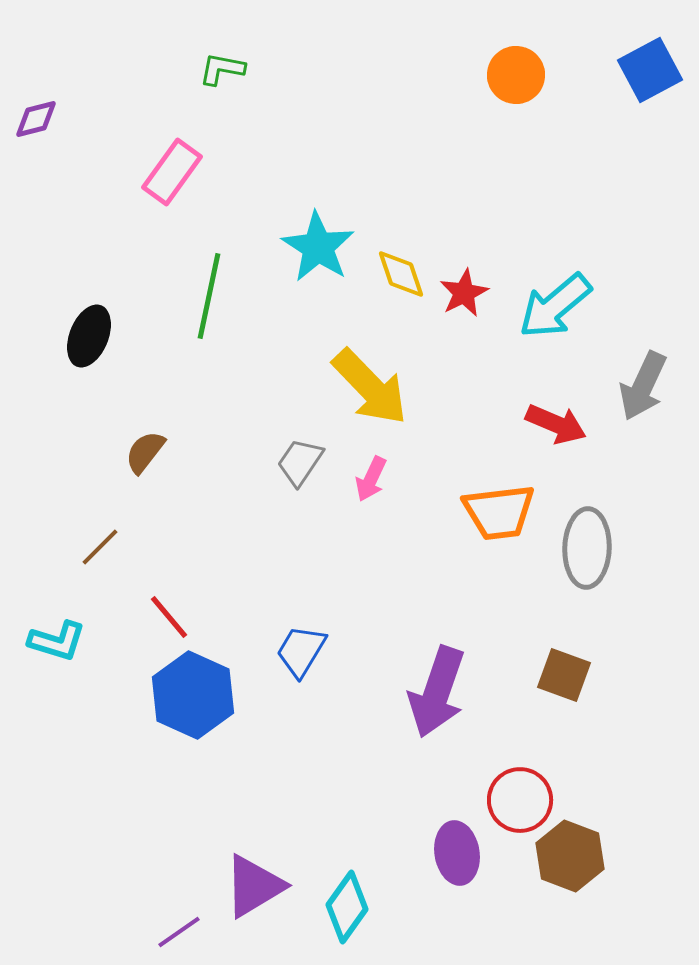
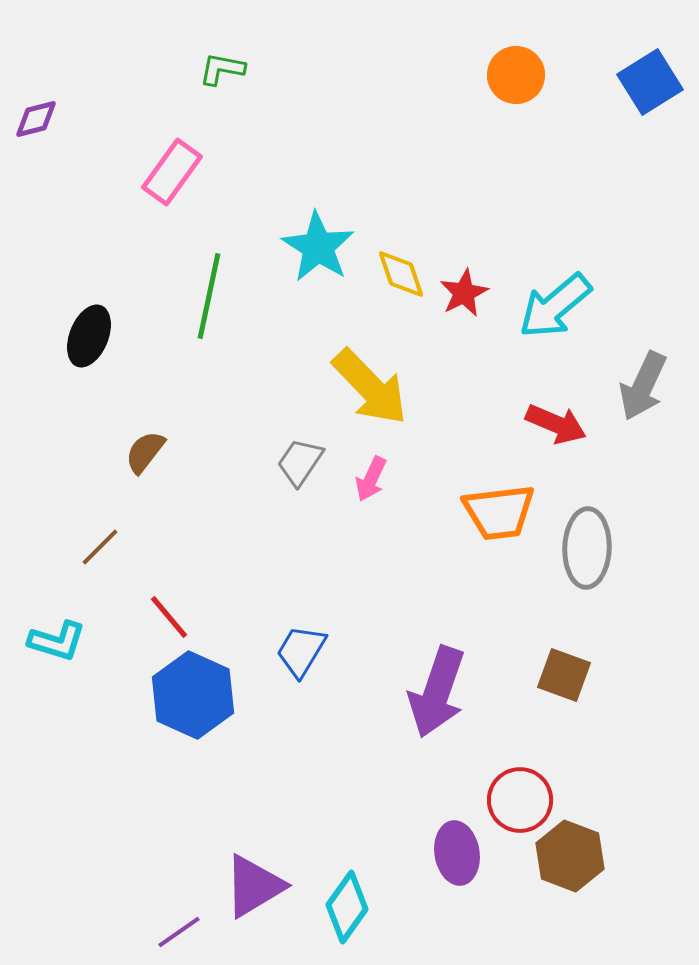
blue square: moved 12 px down; rotated 4 degrees counterclockwise
